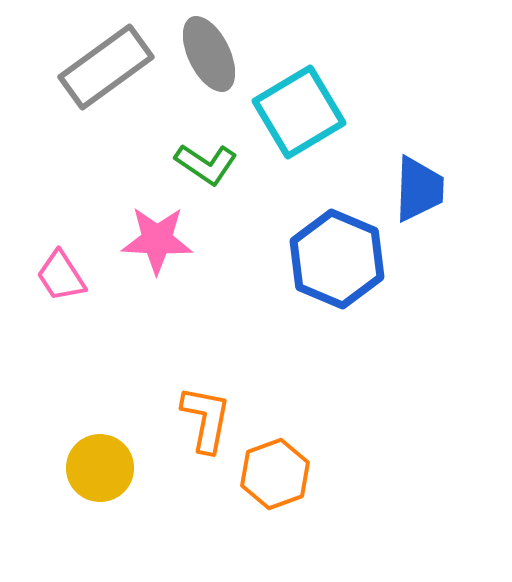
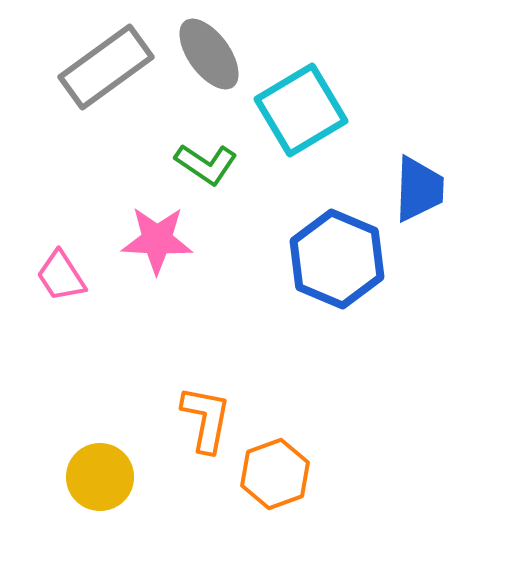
gray ellipse: rotated 10 degrees counterclockwise
cyan square: moved 2 px right, 2 px up
yellow circle: moved 9 px down
